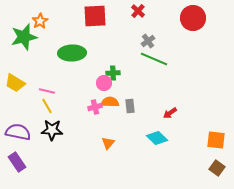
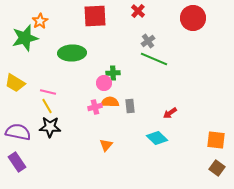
green star: moved 1 px right, 1 px down
pink line: moved 1 px right, 1 px down
black star: moved 2 px left, 3 px up
orange triangle: moved 2 px left, 2 px down
